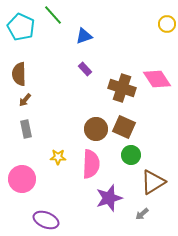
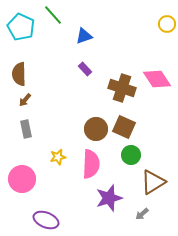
yellow star: rotated 14 degrees counterclockwise
